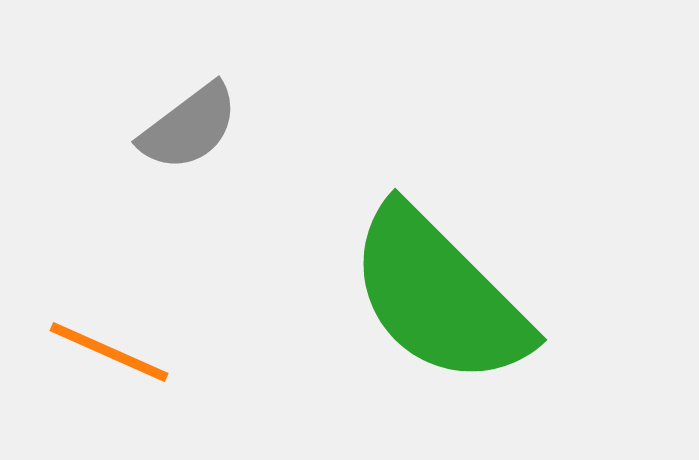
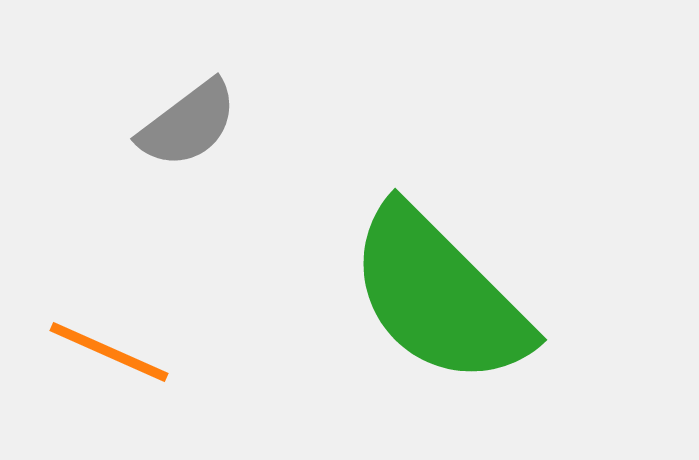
gray semicircle: moved 1 px left, 3 px up
